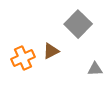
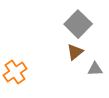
brown triangle: moved 24 px right, 1 px down; rotated 12 degrees counterclockwise
orange cross: moved 8 px left, 14 px down; rotated 10 degrees counterclockwise
